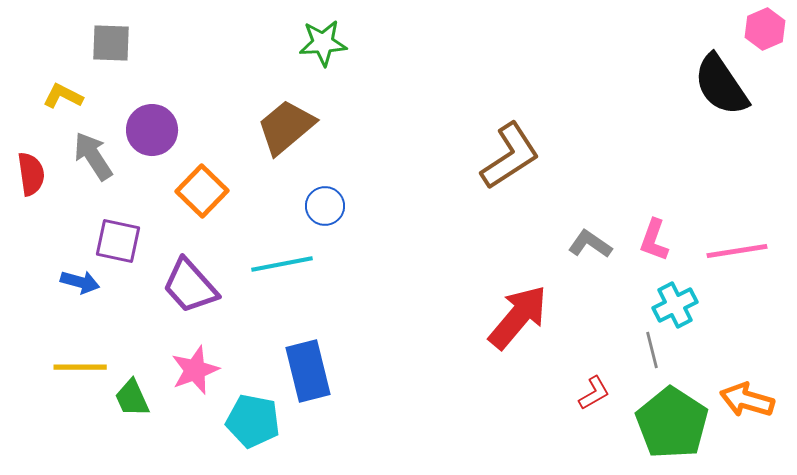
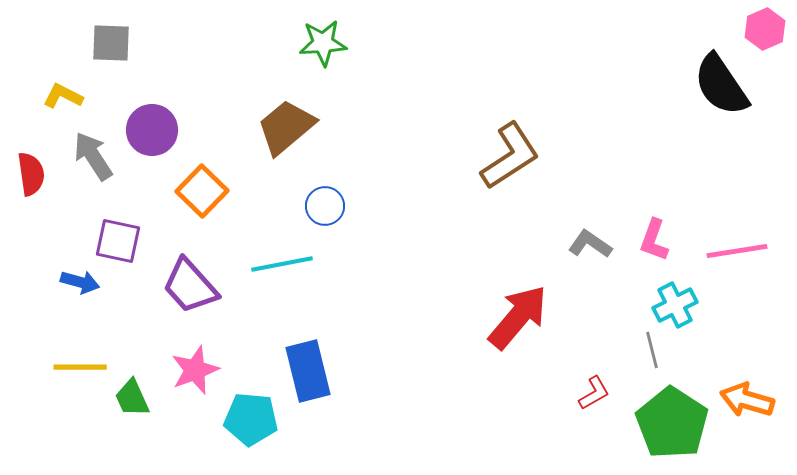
cyan pentagon: moved 2 px left, 2 px up; rotated 6 degrees counterclockwise
